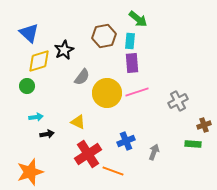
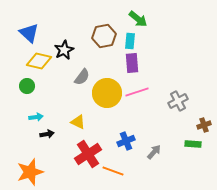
yellow diamond: rotated 30 degrees clockwise
gray arrow: rotated 21 degrees clockwise
